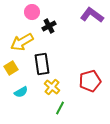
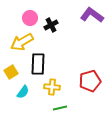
pink circle: moved 2 px left, 6 px down
black cross: moved 2 px right, 1 px up
black rectangle: moved 4 px left; rotated 10 degrees clockwise
yellow square: moved 4 px down
yellow cross: rotated 35 degrees counterclockwise
cyan semicircle: moved 2 px right; rotated 24 degrees counterclockwise
green line: rotated 48 degrees clockwise
